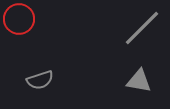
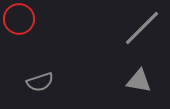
gray semicircle: moved 2 px down
